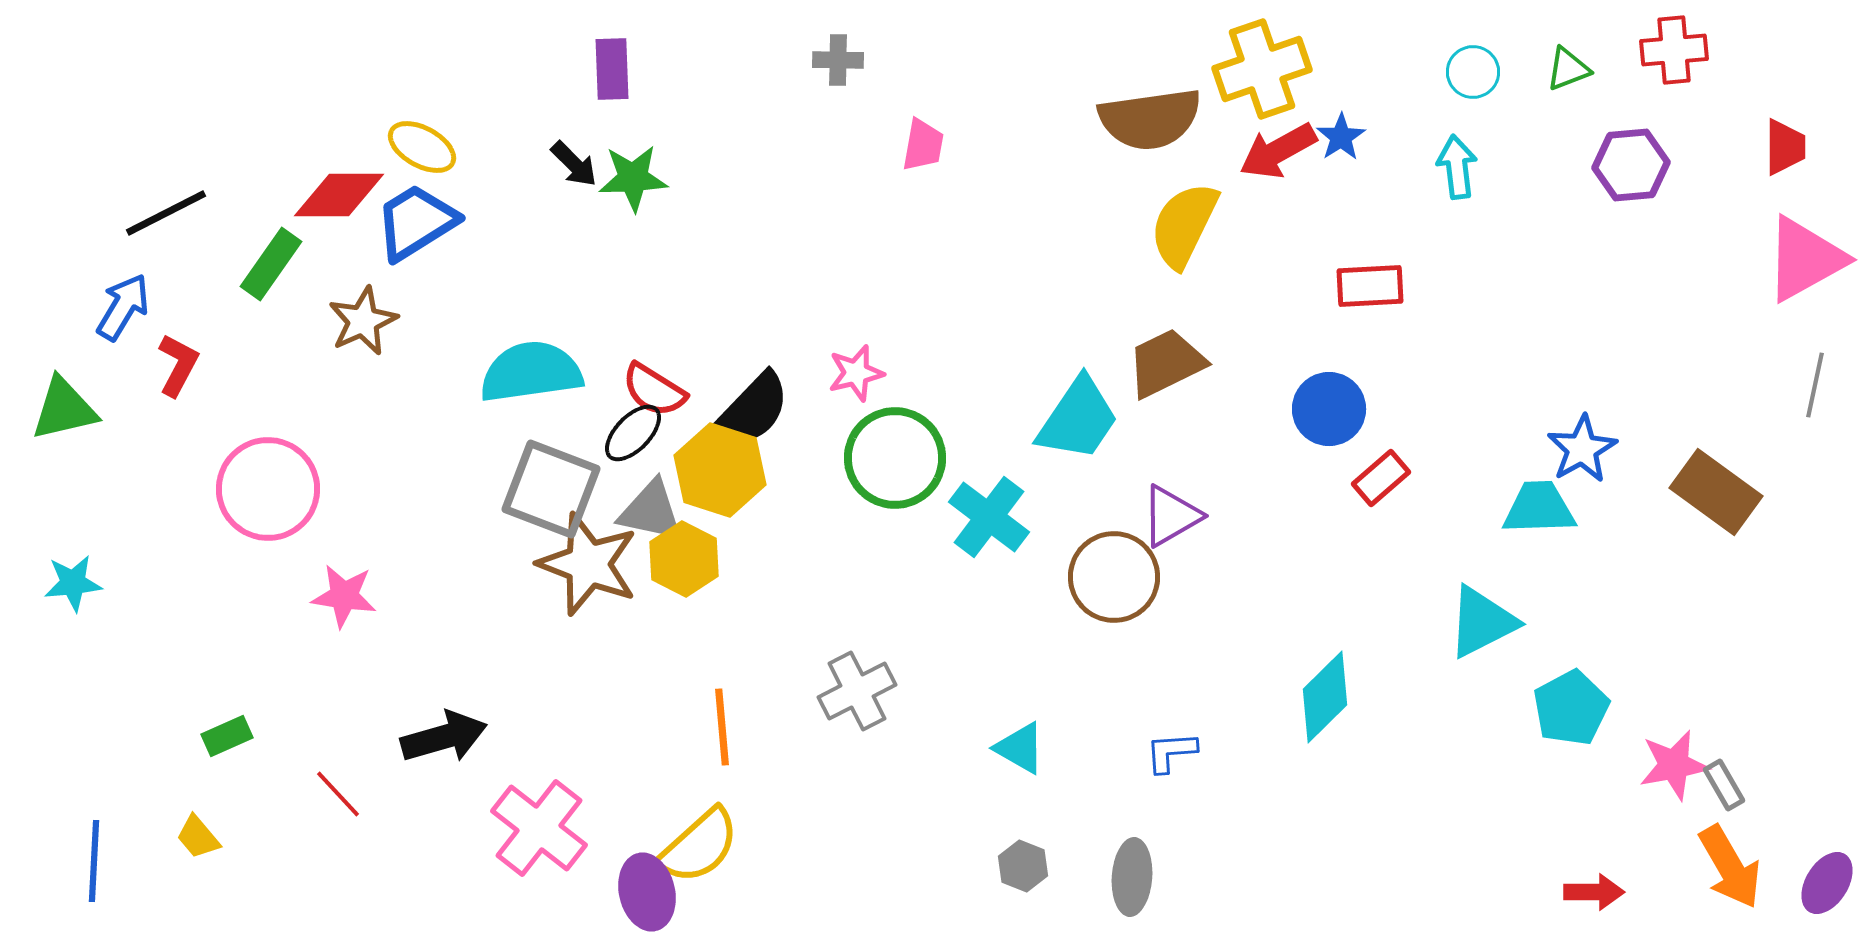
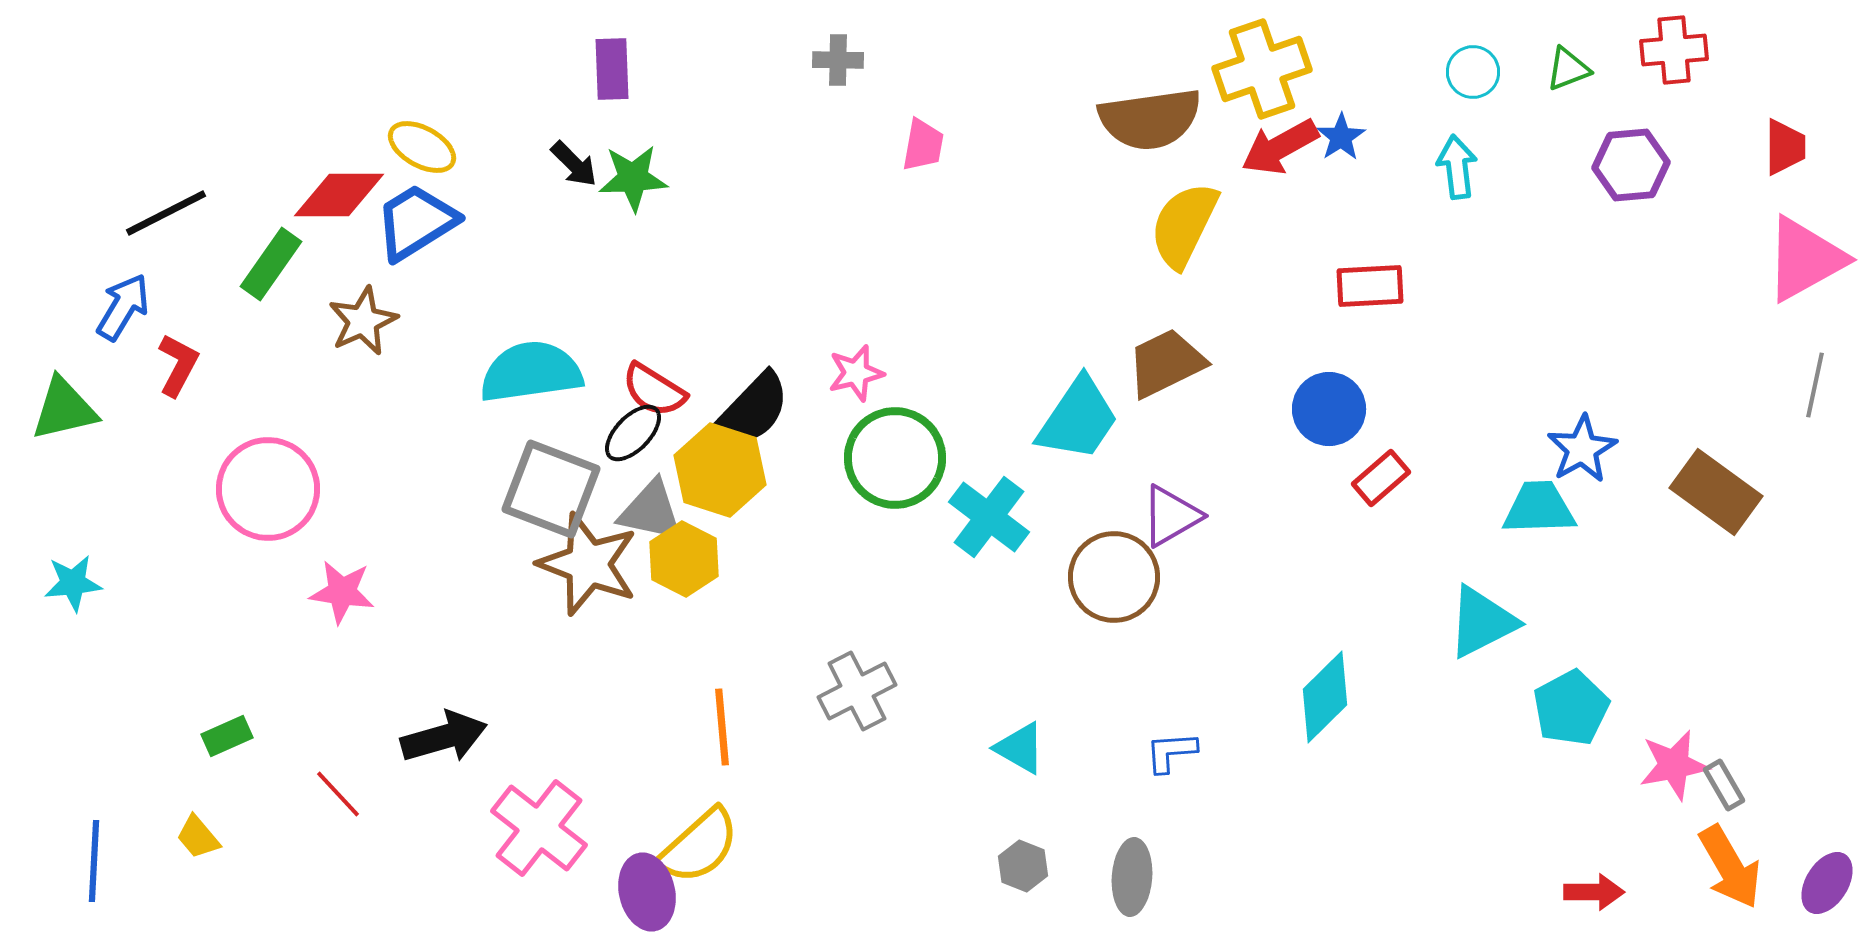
red arrow at (1278, 151): moved 2 px right, 4 px up
pink star at (344, 596): moved 2 px left, 4 px up
